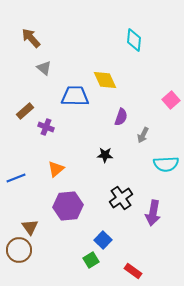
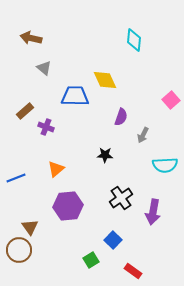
brown arrow: rotated 35 degrees counterclockwise
cyan semicircle: moved 1 px left, 1 px down
purple arrow: moved 1 px up
blue square: moved 10 px right
